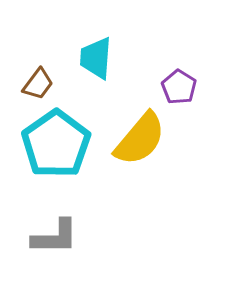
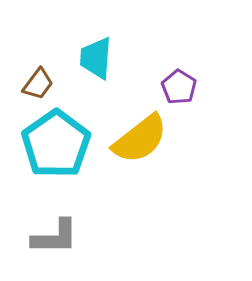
yellow semicircle: rotated 12 degrees clockwise
